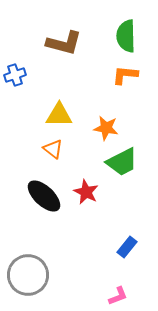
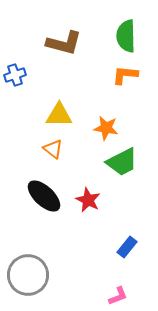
red star: moved 2 px right, 8 px down
